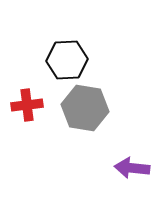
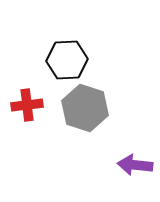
gray hexagon: rotated 9 degrees clockwise
purple arrow: moved 3 px right, 3 px up
